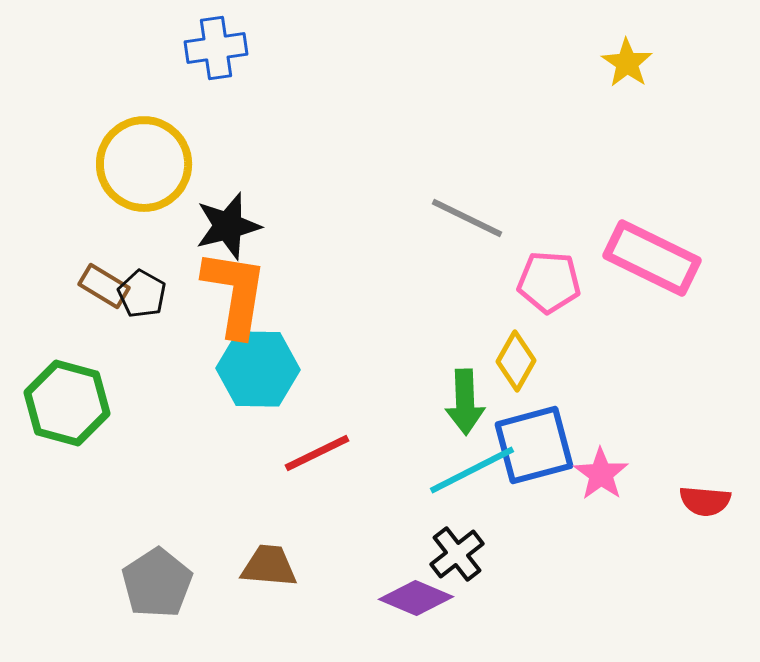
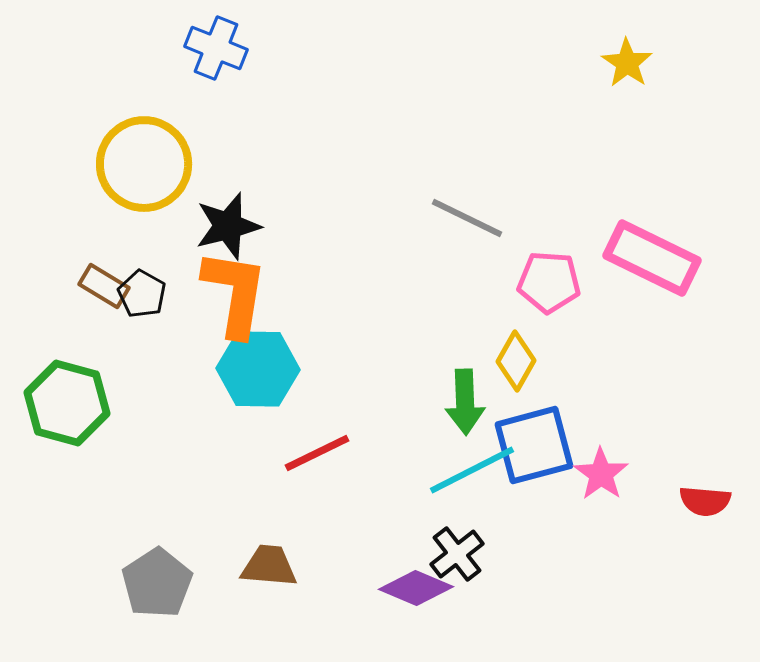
blue cross: rotated 30 degrees clockwise
purple diamond: moved 10 px up
